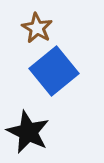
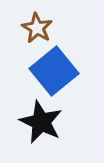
black star: moved 13 px right, 10 px up
